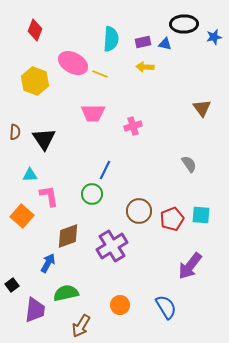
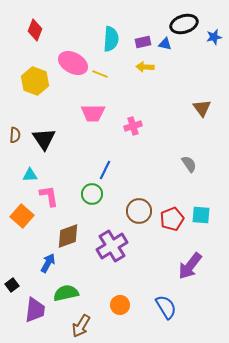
black ellipse: rotated 16 degrees counterclockwise
brown semicircle: moved 3 px down
